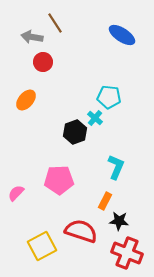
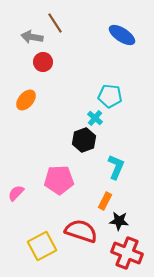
cyan pentagon: moved 1 px right, 1 px up
black hexagon: moved 9 px right, 8 px down
